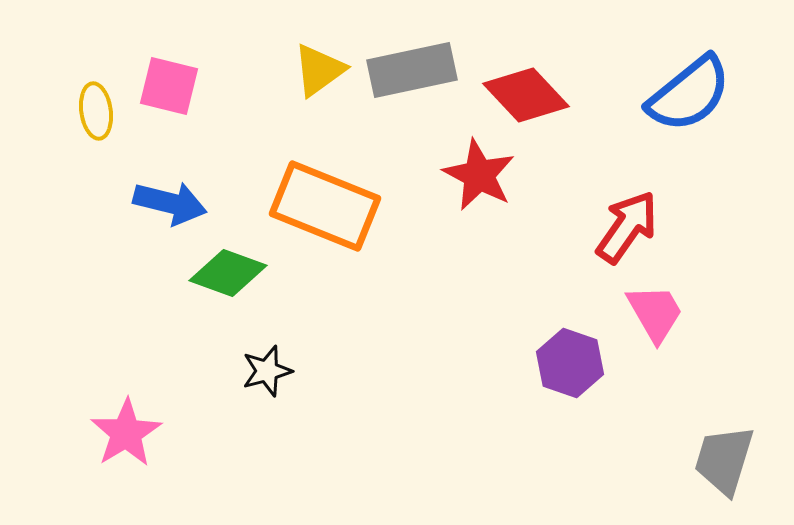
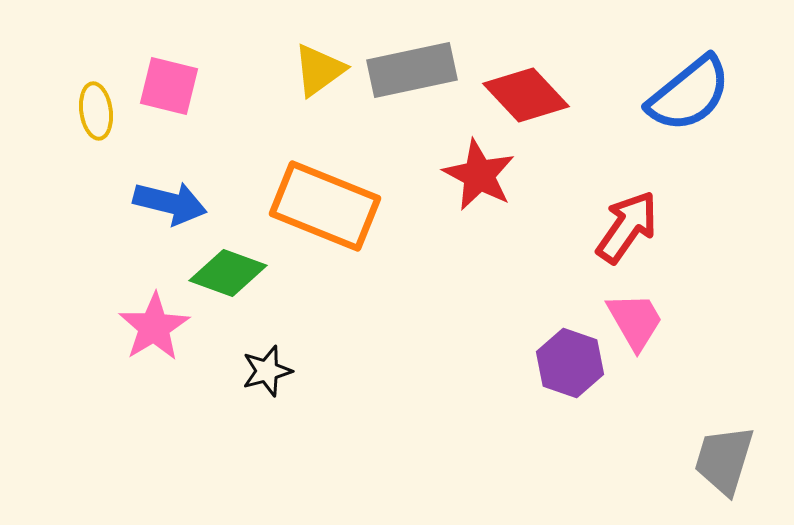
pink trapezoid: moved 20 px left, 8 px down
pink star: moved 28 px right, 106 px up
